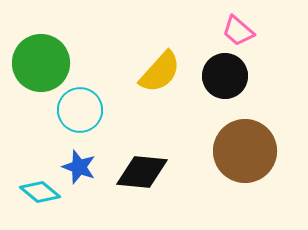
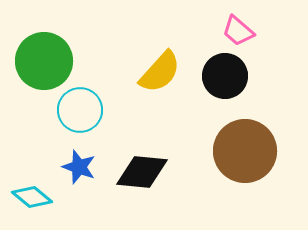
green circle: moved 3 px right, 2 px up
cyan diamond: moved 8 px left, 5 px down
